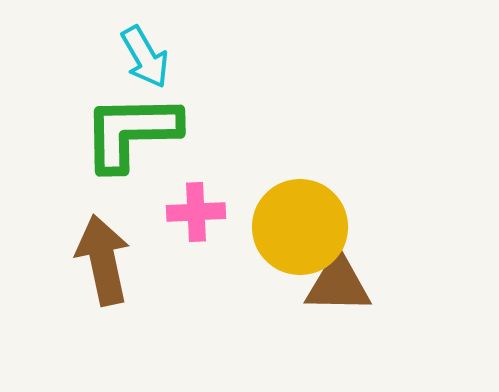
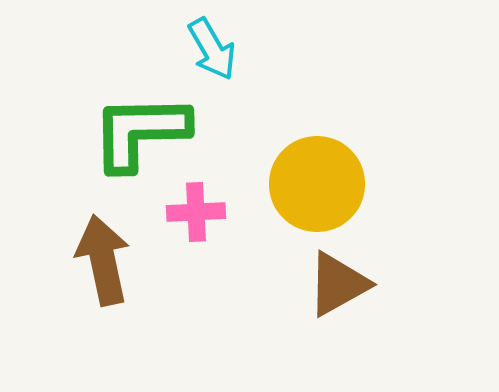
cyan arrow: moved 67 px right, 8 px up
green L-shape: moved 9 px right
yellow circle: moved 17 px right, 43 px up
brown triangle: rotated 30 degrees counterclockwise
